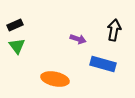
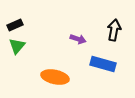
green triangle: rotated 18 degrees clockwise
orange ellipse: moved 2 px up
